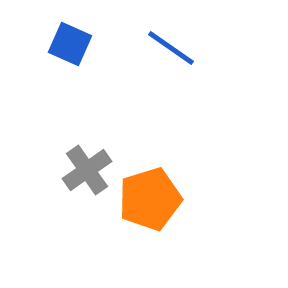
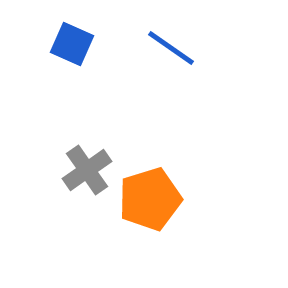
blue square: moved 2 px right
